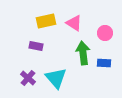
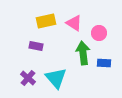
pink circle: moved 6 px left
